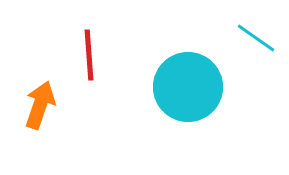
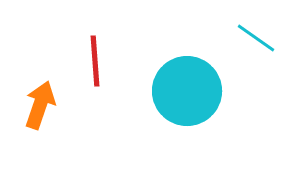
red line: moved 6 px right, 6 px down
cyan circle: moved 1 px left, 4 px down
